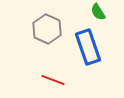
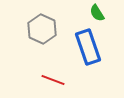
green semicircle: moved 1 px left, 1 px down
gray hexagon: moved 5 px left
